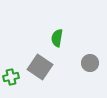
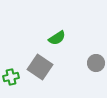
green semicircle: rotated 132 degrees counterclockwise
gray circle: moved 6 px right
